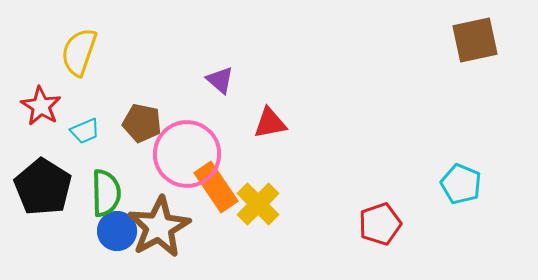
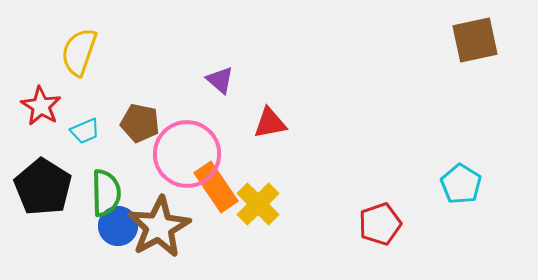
brown pentagon: moved 2 px left
cyan pentagon: rotated 9 degrees clockwise
blue circle: moved 1 px right, 5 px up
